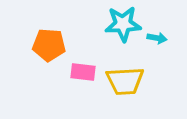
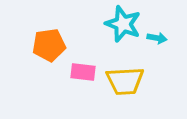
cyan star: rotated 24 degrees clockwise
orange pentagon: rotated 12 degrees counterclockwise
